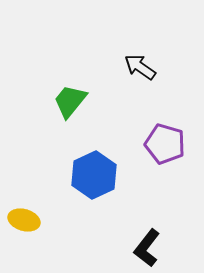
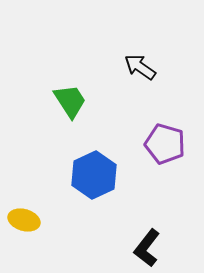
green trapezoid: rotated 108 degrees clockwise
